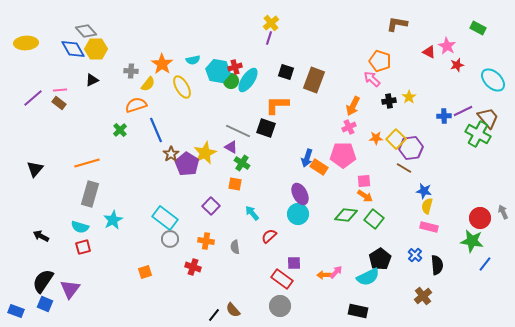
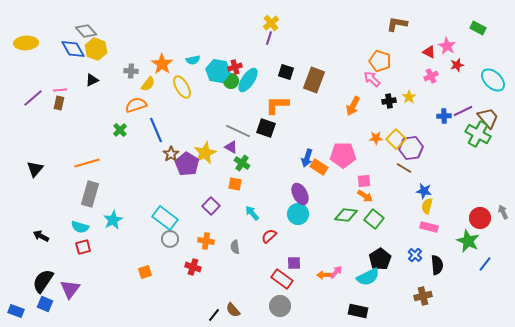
yellow hexagon at (96, 49): rotated 20 degrees clockwise
brown rectangle at (59, 103): rotated 64 degrees clockwise
pink cross at (349, 127): moved 82 px right, 51 px up
green star at (472, 241): moved 4 px left; rotated 15 degrees clockwise
brown cross at (423, 296): rotated 24 degrees clockwise
